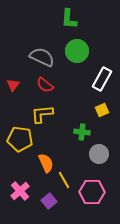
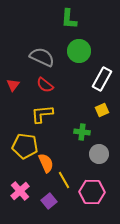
green circle: moved 2 px right
yellow pentagon: moved 5 px right, 7 px down
